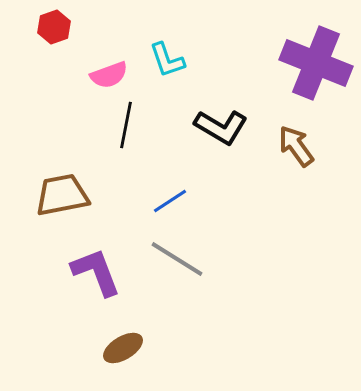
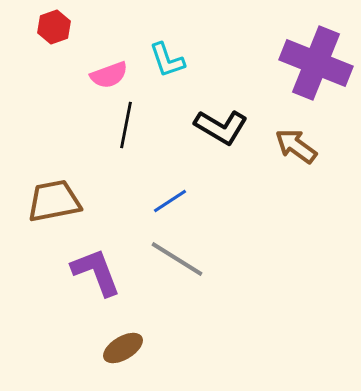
brown arrow: rotated 18 degrees counterclockwise
brown trapezoid: moved 8 px left, 6 px down
